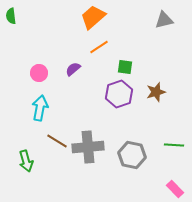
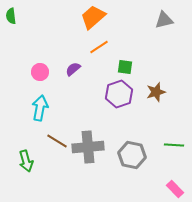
pink circle: moved 1 px right, 1 px up
